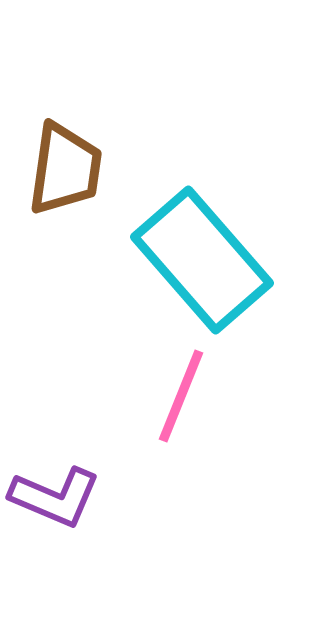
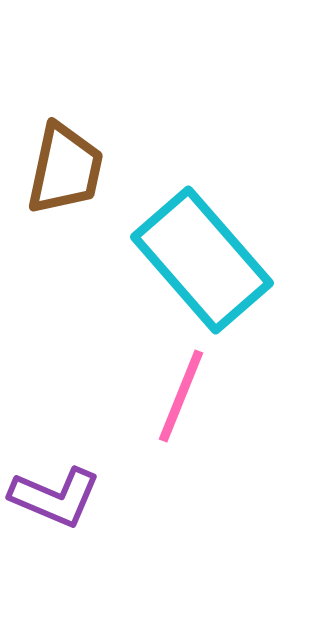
brown trapezoid: rotated 4 degrees clockwise
